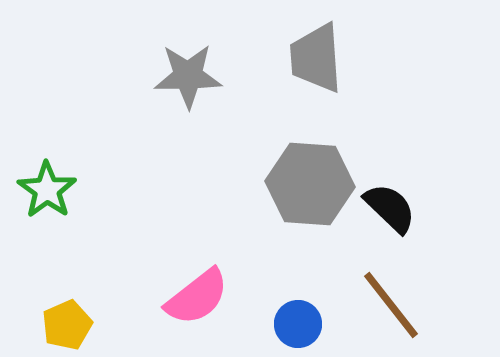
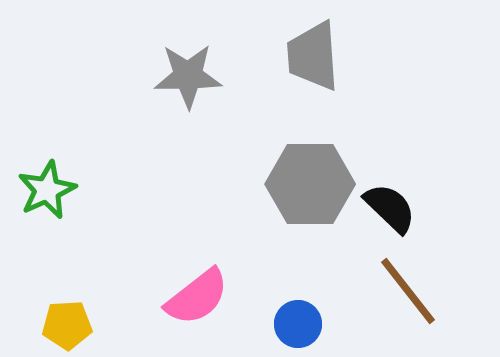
gray trapezoid: moved 3 px left, 2 px up
gray hexagon: rotated 4 degrees counterclockwise
green star: rotated 12 degrees clockwise
brown line: moved 17 px right, 14 px up
yellow pentagon: rotated 21 degrees clockwise
